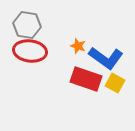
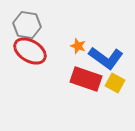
red ellipse: rotated 24 degrees clockwise
